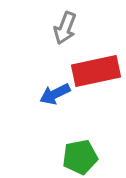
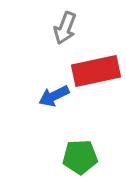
blue arrow: moved 1 px left, 2 px down
green pentagon: rotated 8 degrees clockwise
